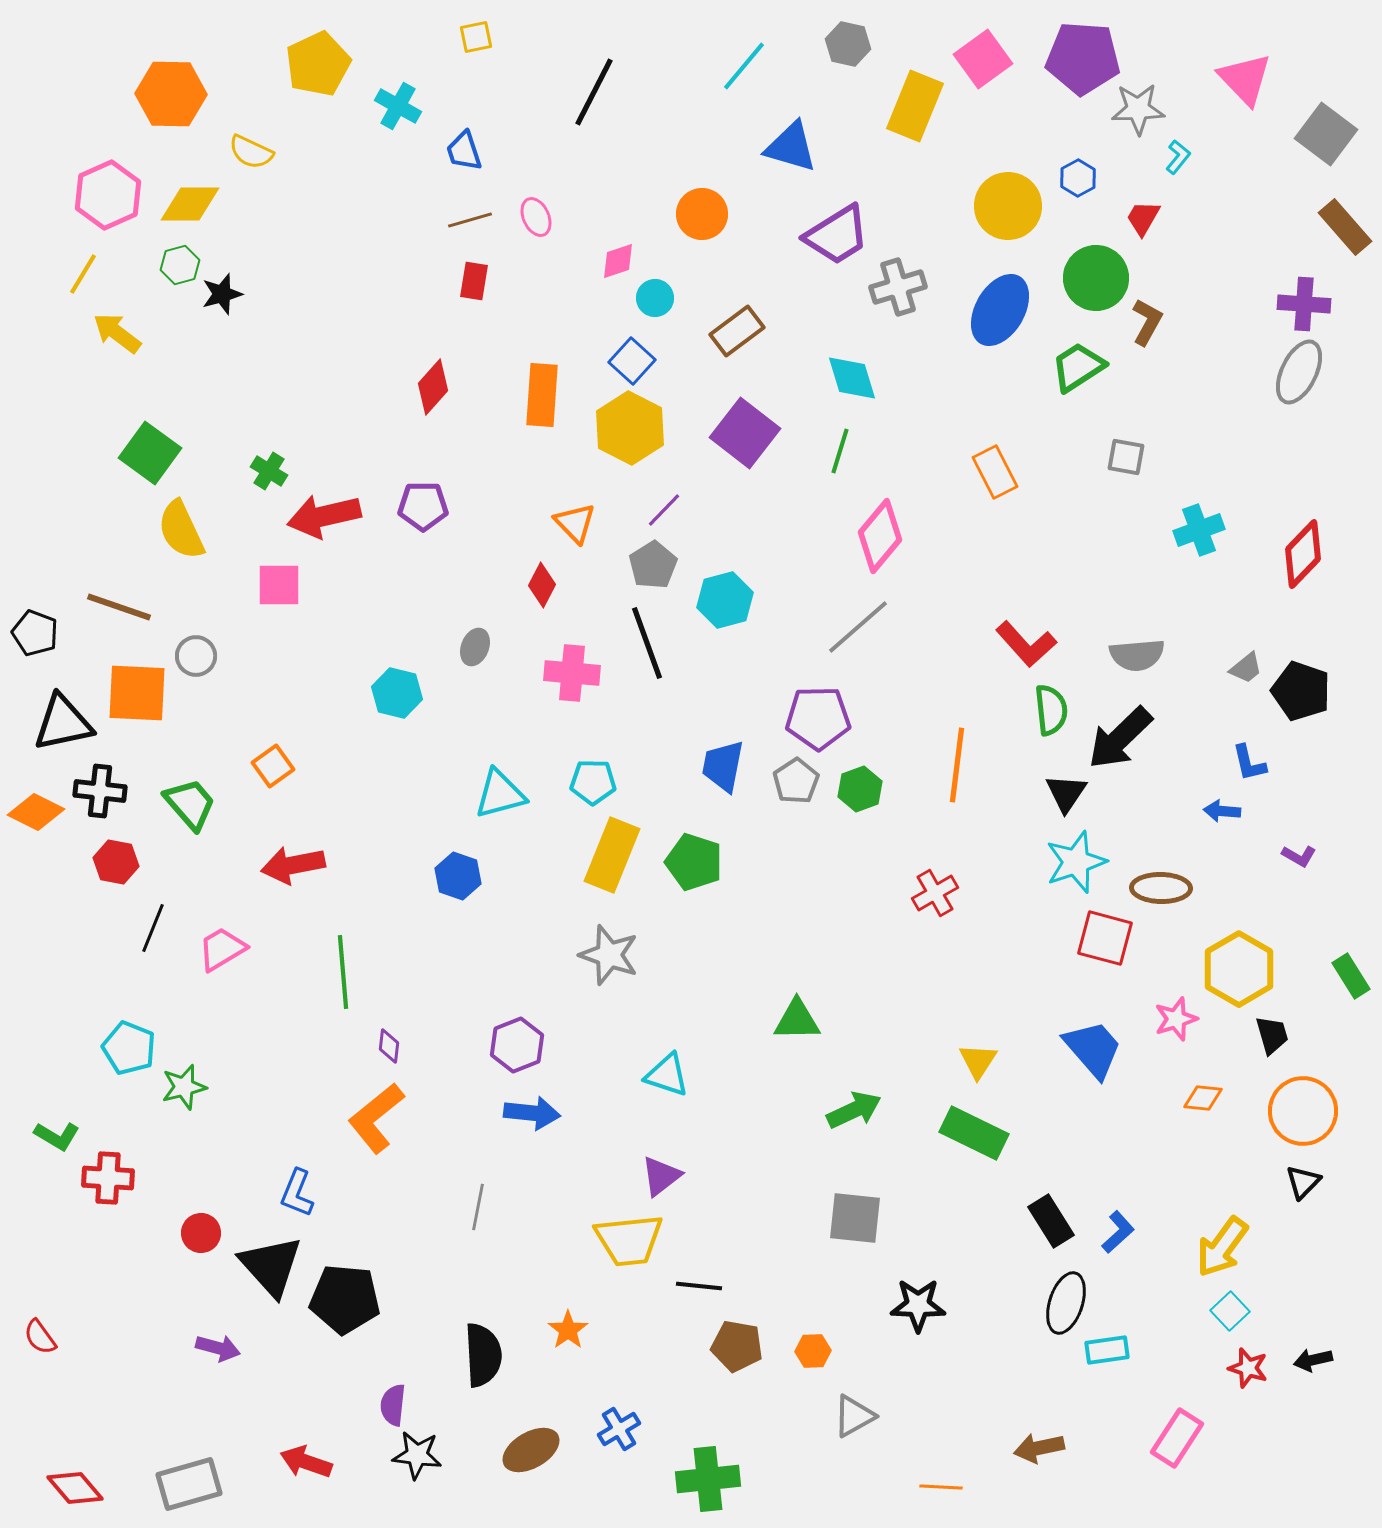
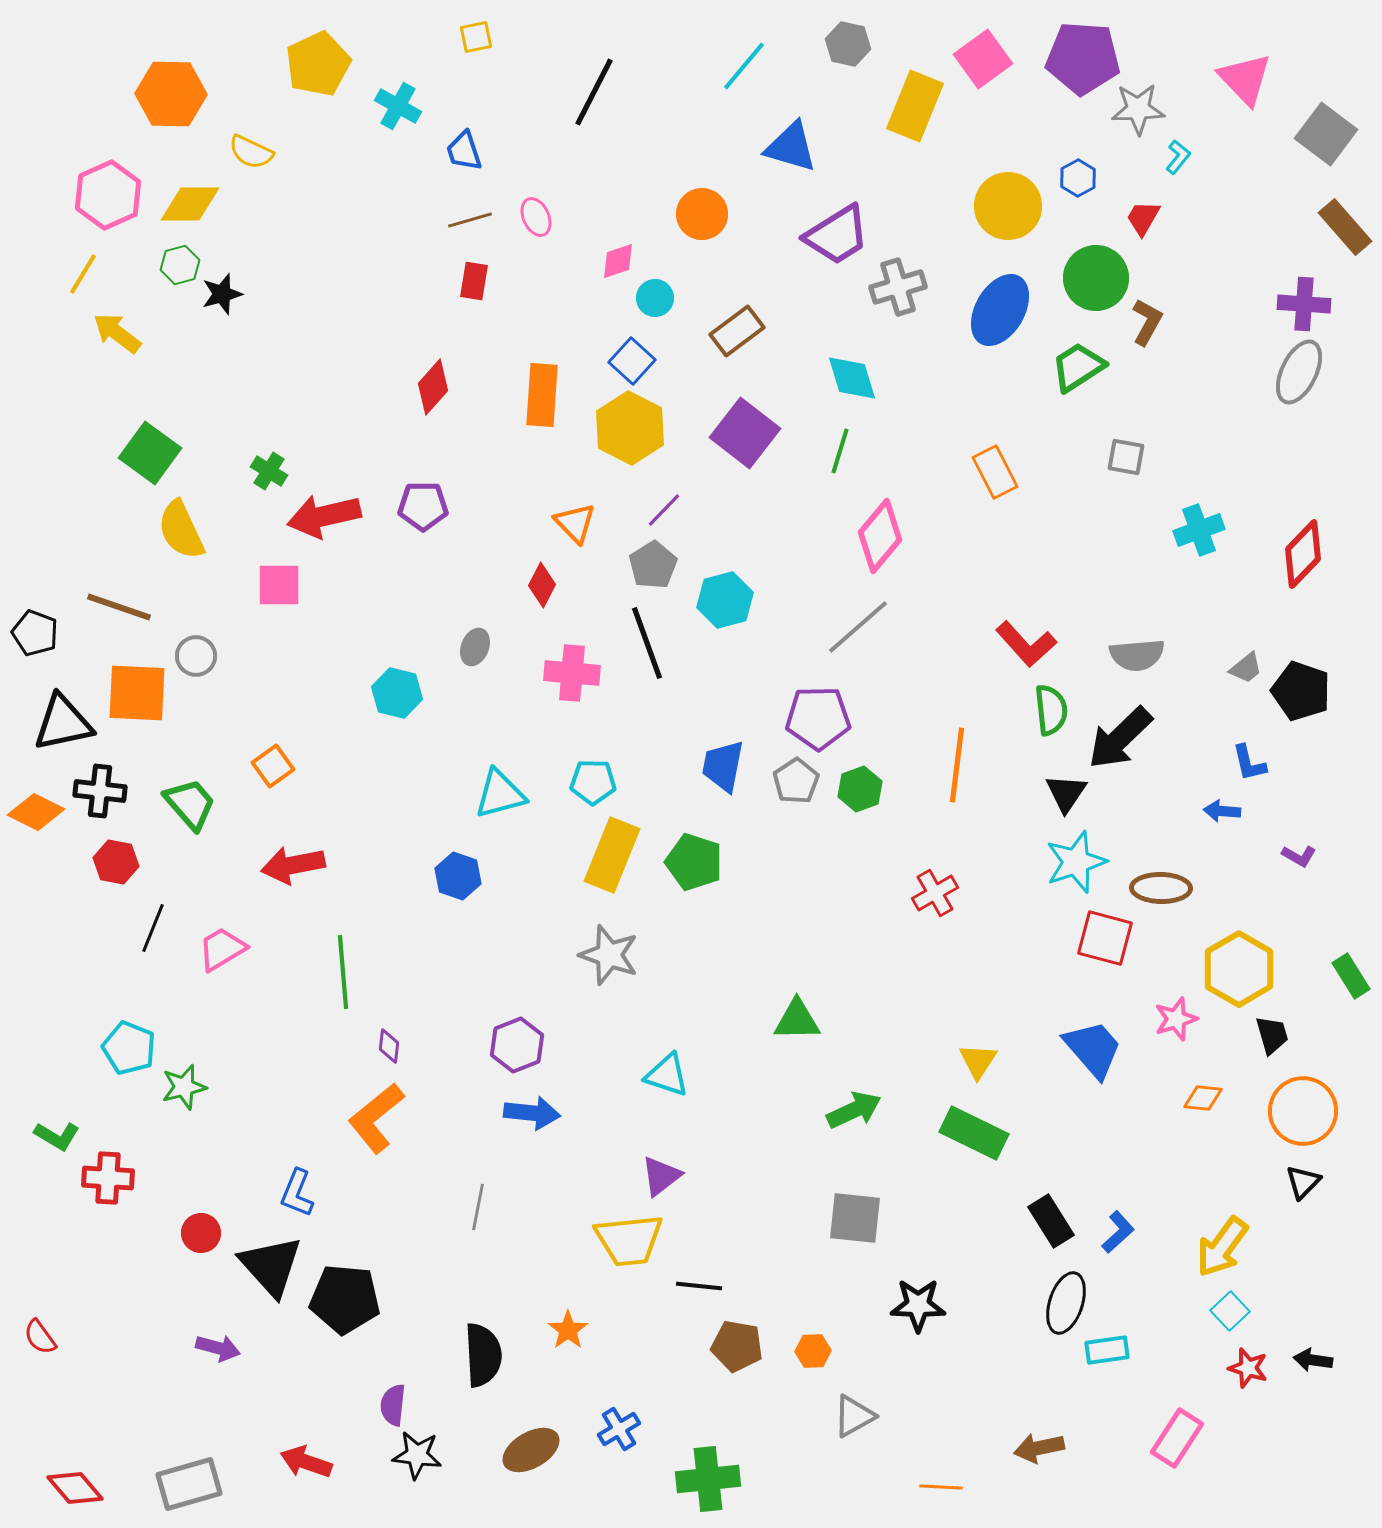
black arrow at (1313, 1360): rotated 21 degrees clockwise
